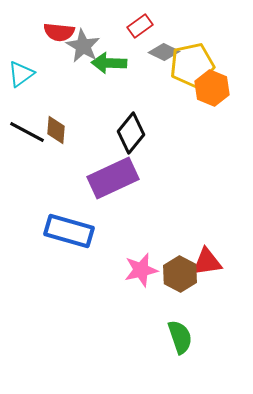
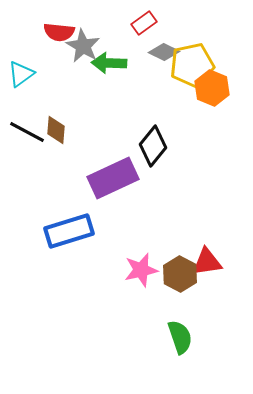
red rectangle: moved 4 px right, 3 px up
black diamond: moved 22 px right, 13 px down
blue rectangle: rotated 33 degrees counterclockwise
